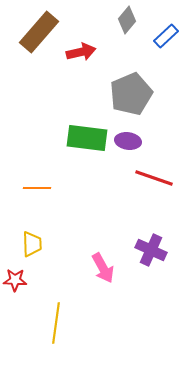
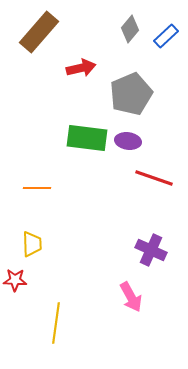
gray diamond: moved 3 px right, 9 px down
red arrow: moved 16 px down
pink arrow: moved 28 px right, 29 px down
